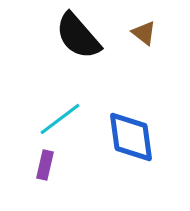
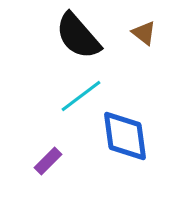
cyan line: moved 21 px right, 23 px up
blue diamond: moved 6 px left, 1 px up
purple rectangle: moved 3 px right, 4 px up; rotated 32 degrees clockwise
